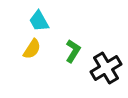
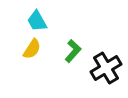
cyan trapezoid: moved 2 px left
green L-shape: rotated 10 degrees clockwise
